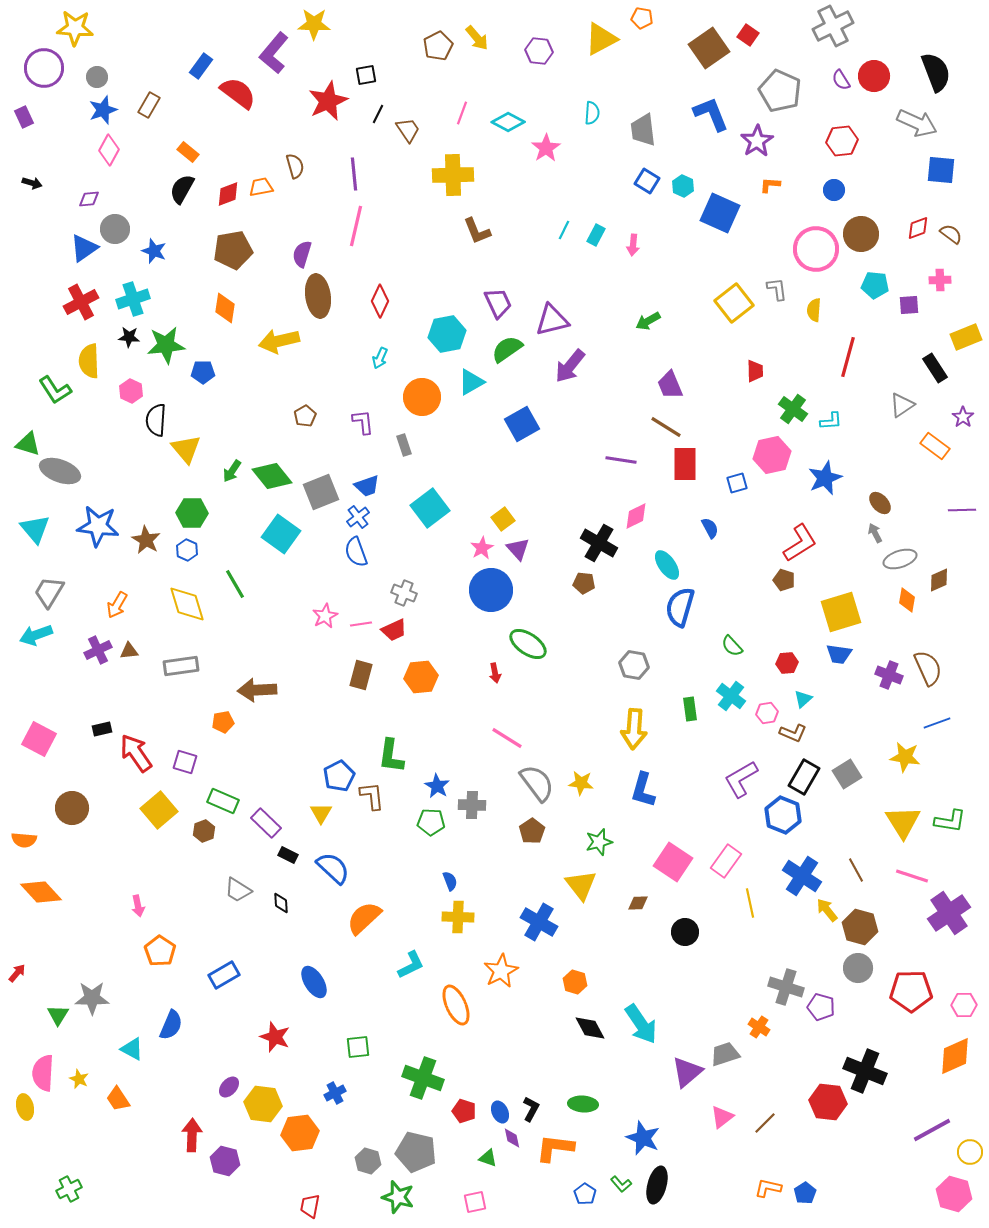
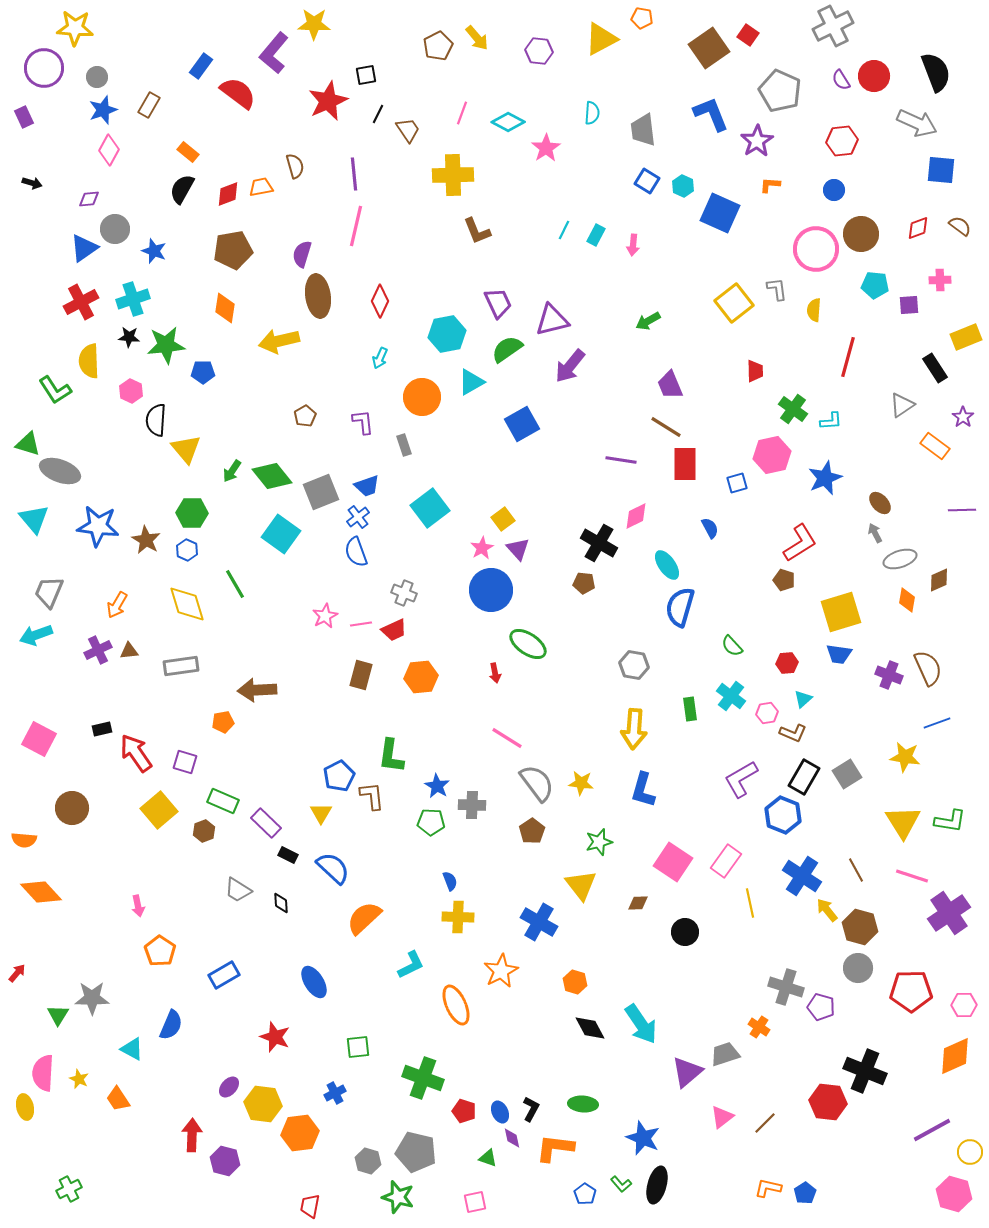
brown semicircle at (951, 234): moved 9 px right, 8 px up
cyan triangle at (35, 529): moved 1 px left, 10 px up
gray trapezoid at (49, 592): rotated 8 degrees counterclockwise
